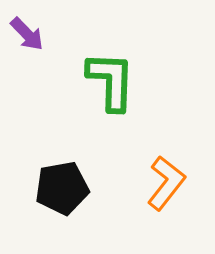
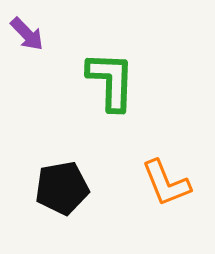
orange L-shape: rotated 120 degrees clockwise
